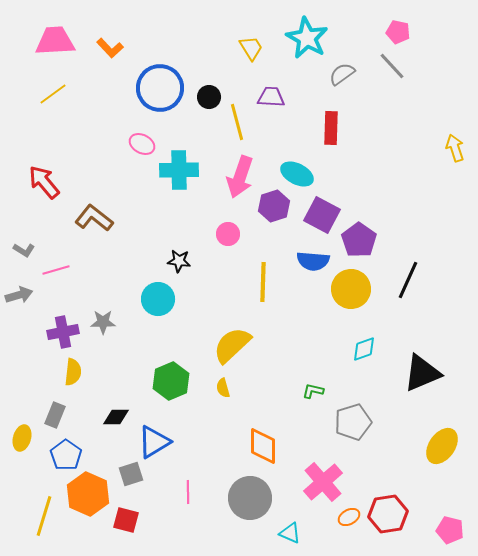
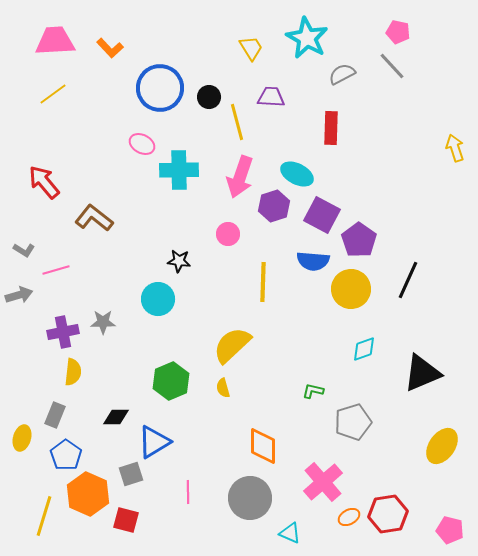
gray semicircle at (342, 74): rotated 8 degrees clockwise
